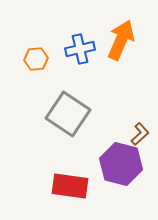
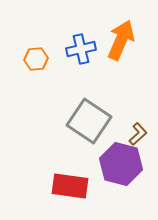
blue cross: moved 1 px right
gray square: moved 21 px right, 7 px down
brown L-shape: moved 2 px left
